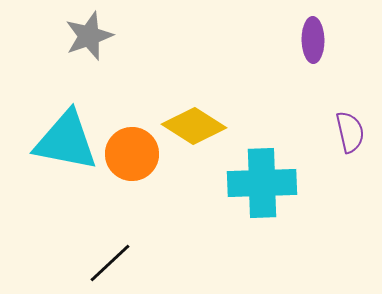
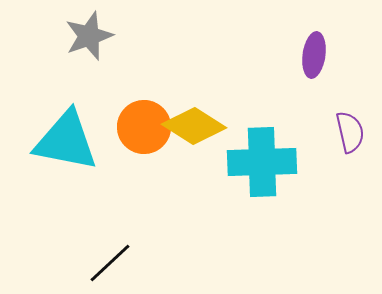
purple ellipse: moved 1 px right, 15 px down; rotated 9 degrees clockwise
orange circle: moved 12 px right, 27 px up
cyan cross: moved 21 px up
